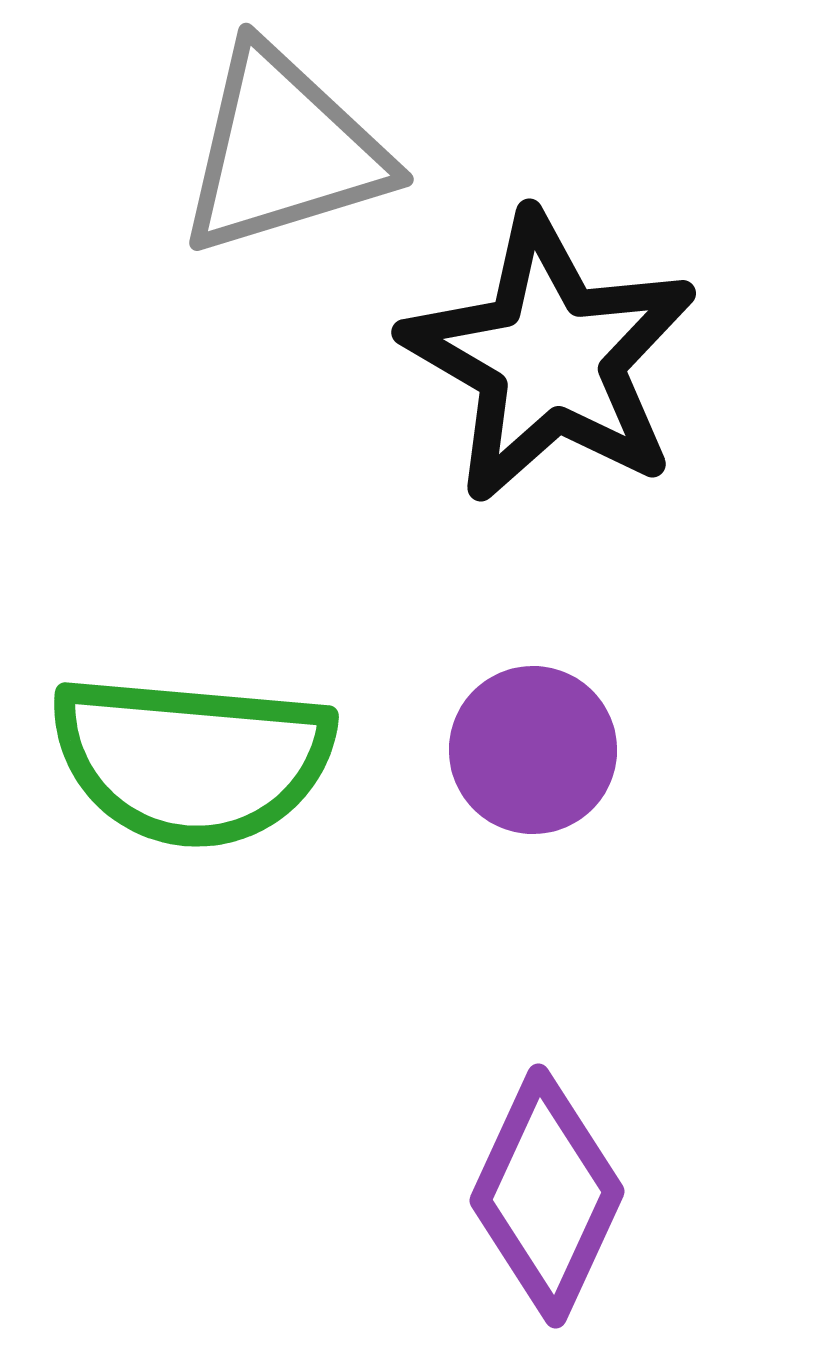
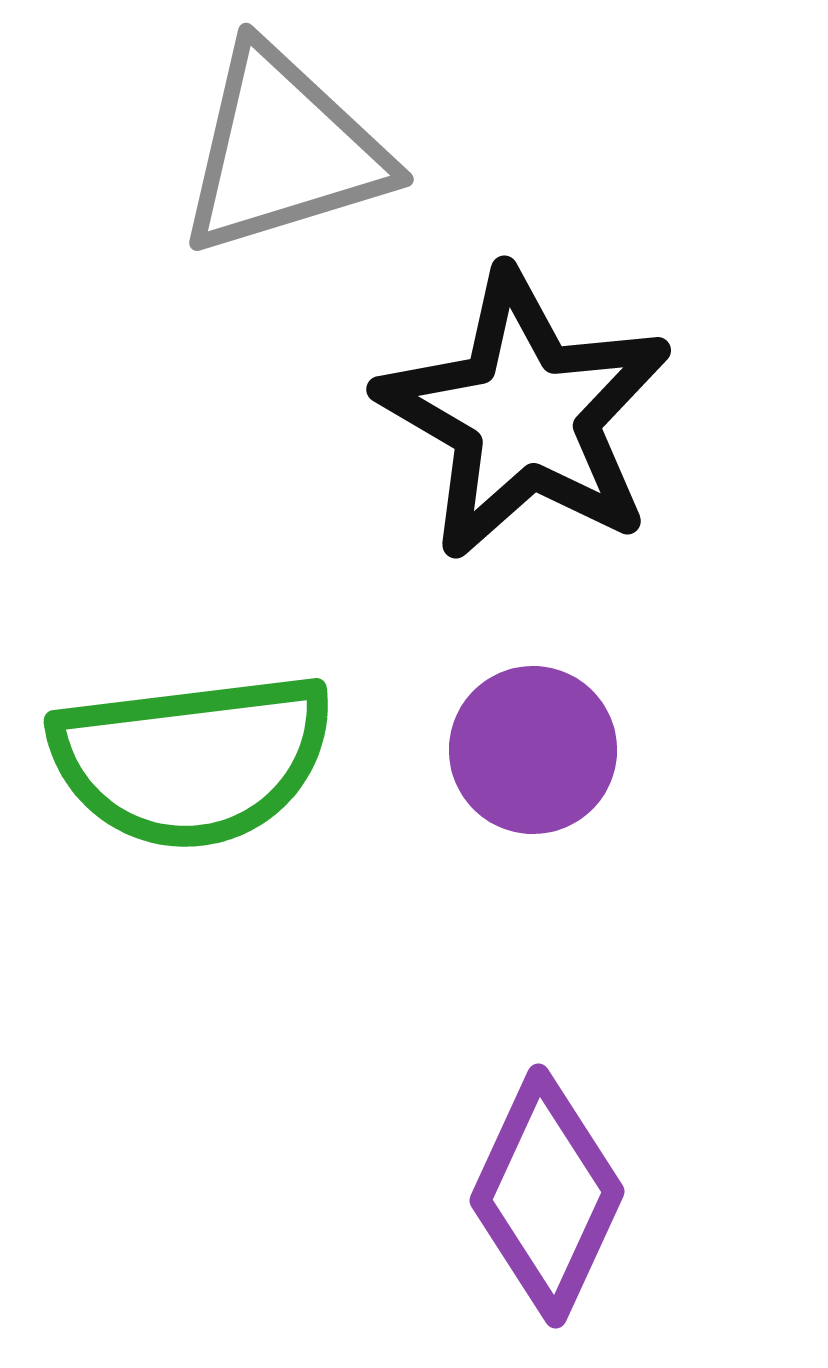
black star: moved 25 px left, 57 px down
green semicircle: rotated 12 degrees counterclockwise
